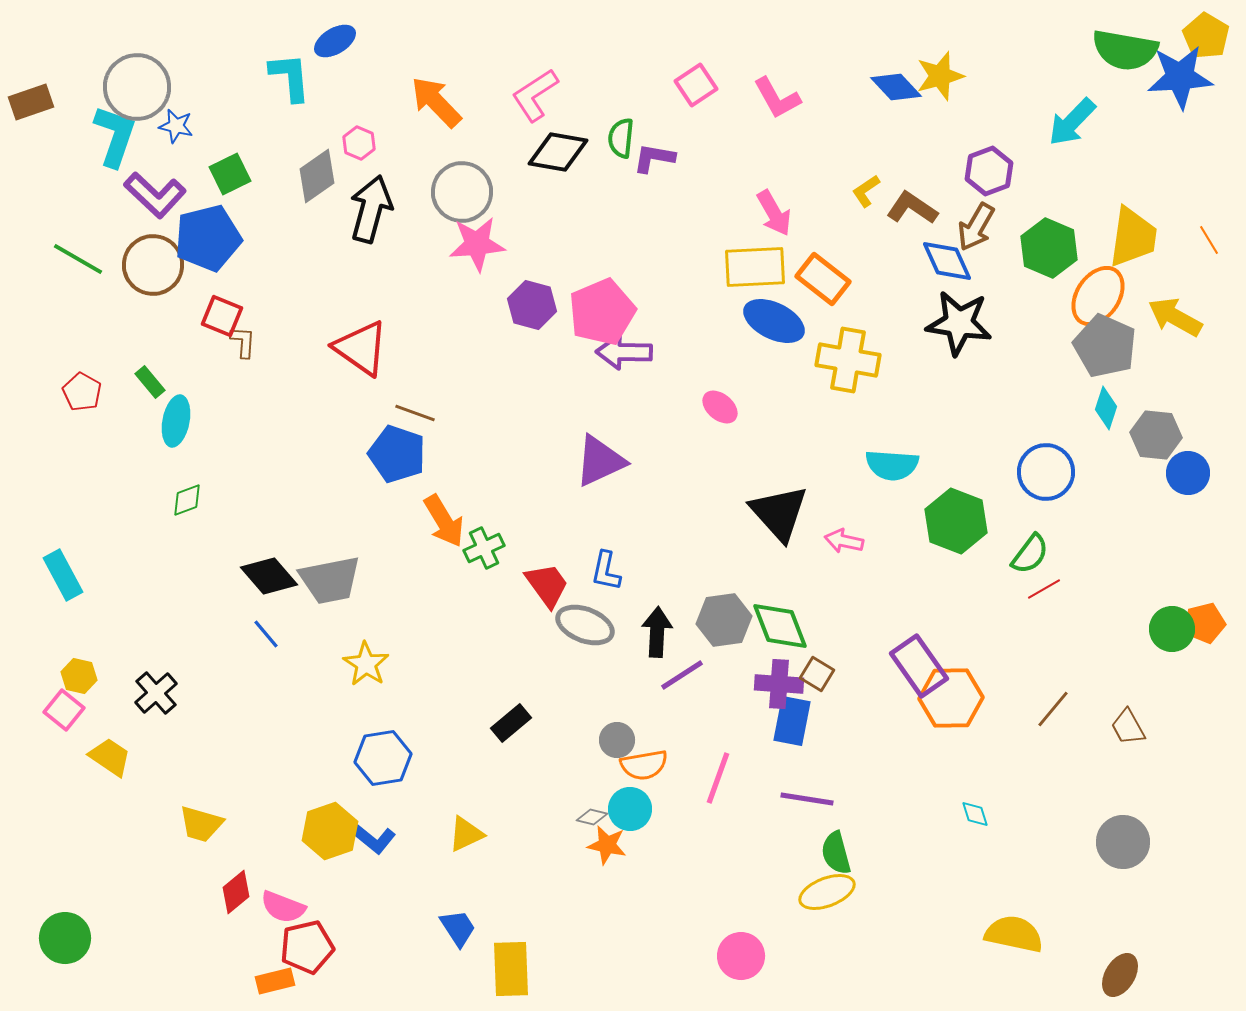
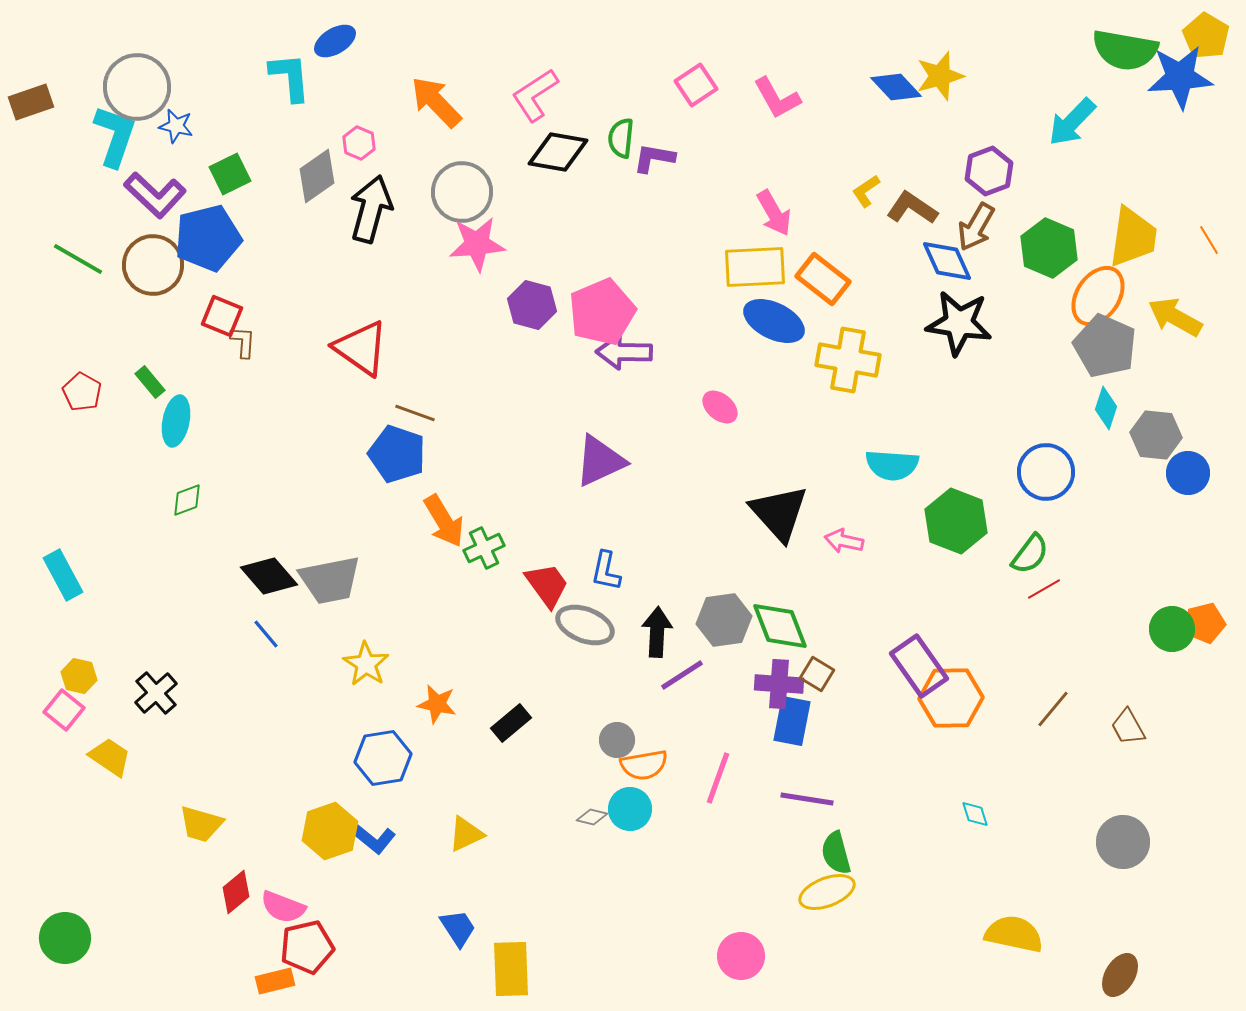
orange star at (607, 845): moved 170 px left, 141 px up
